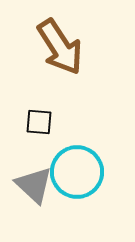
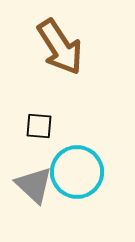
black square: moved 4 px down
